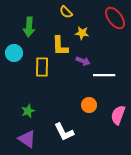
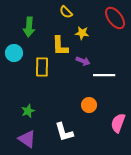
pink semicircle: moved 8 px down
white L-shape: rotated 10 degrees clockwise
